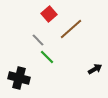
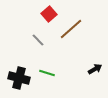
green line: moved 16 px down; rotated 28 degrees counterclockwise
